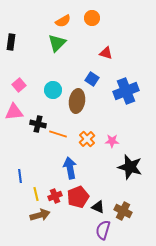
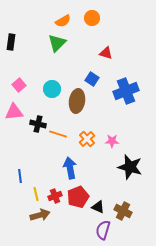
cyan circle: moved 1 px left, 1 px up
